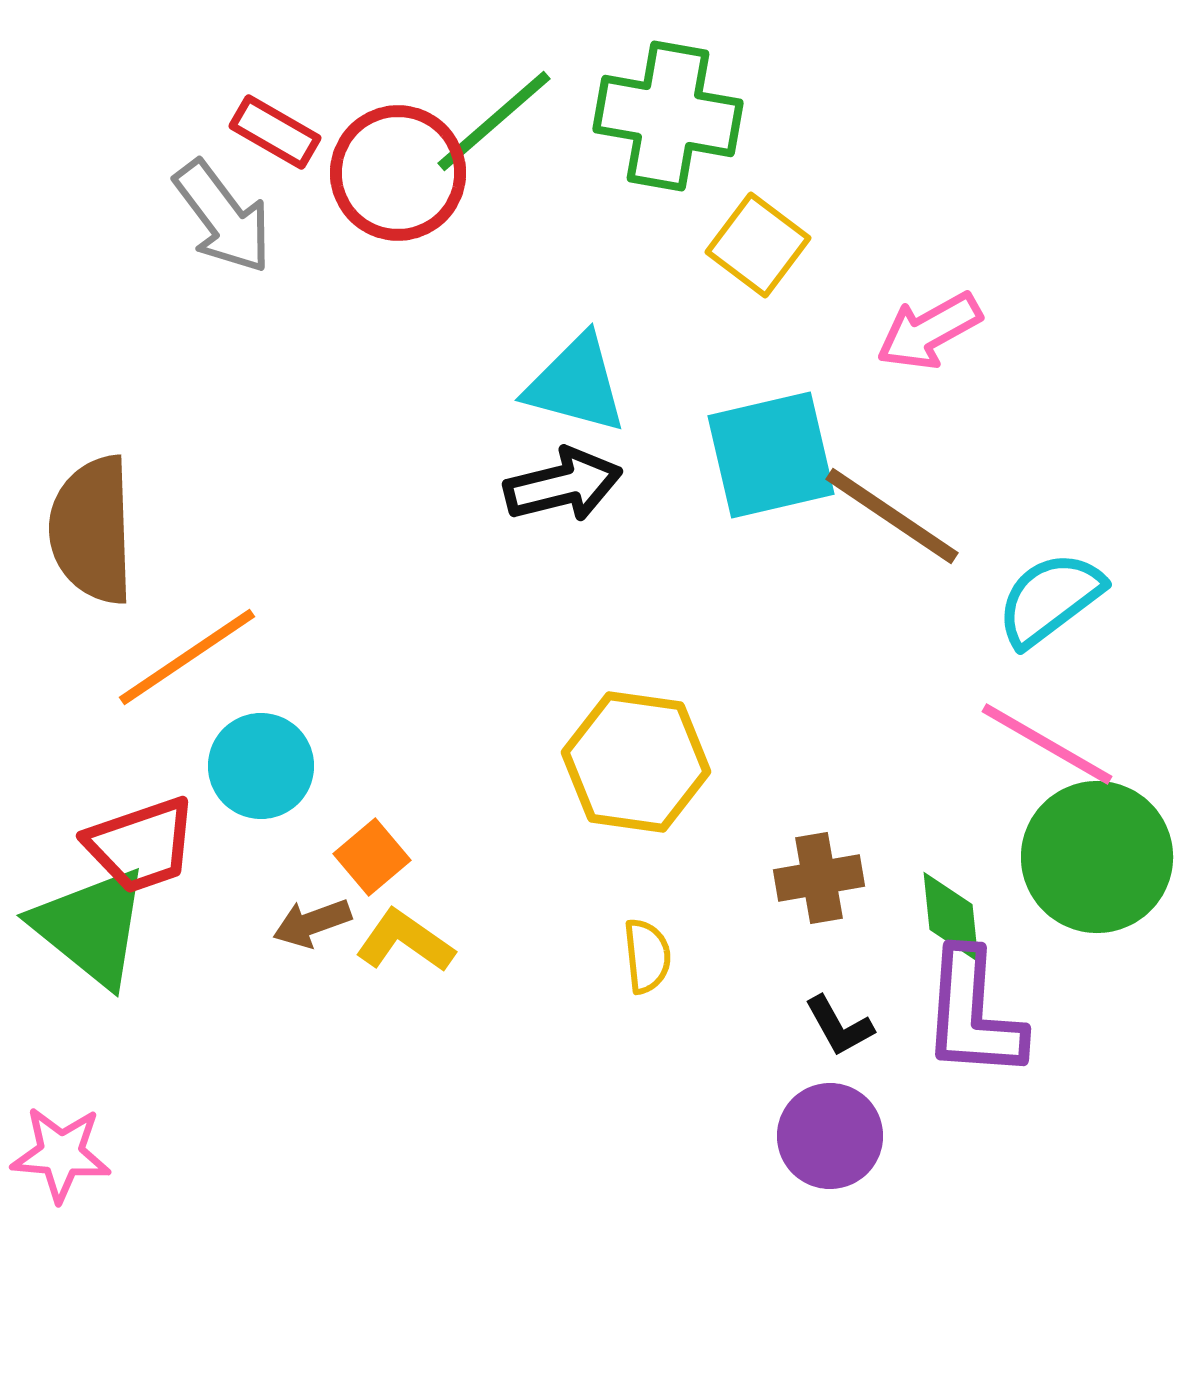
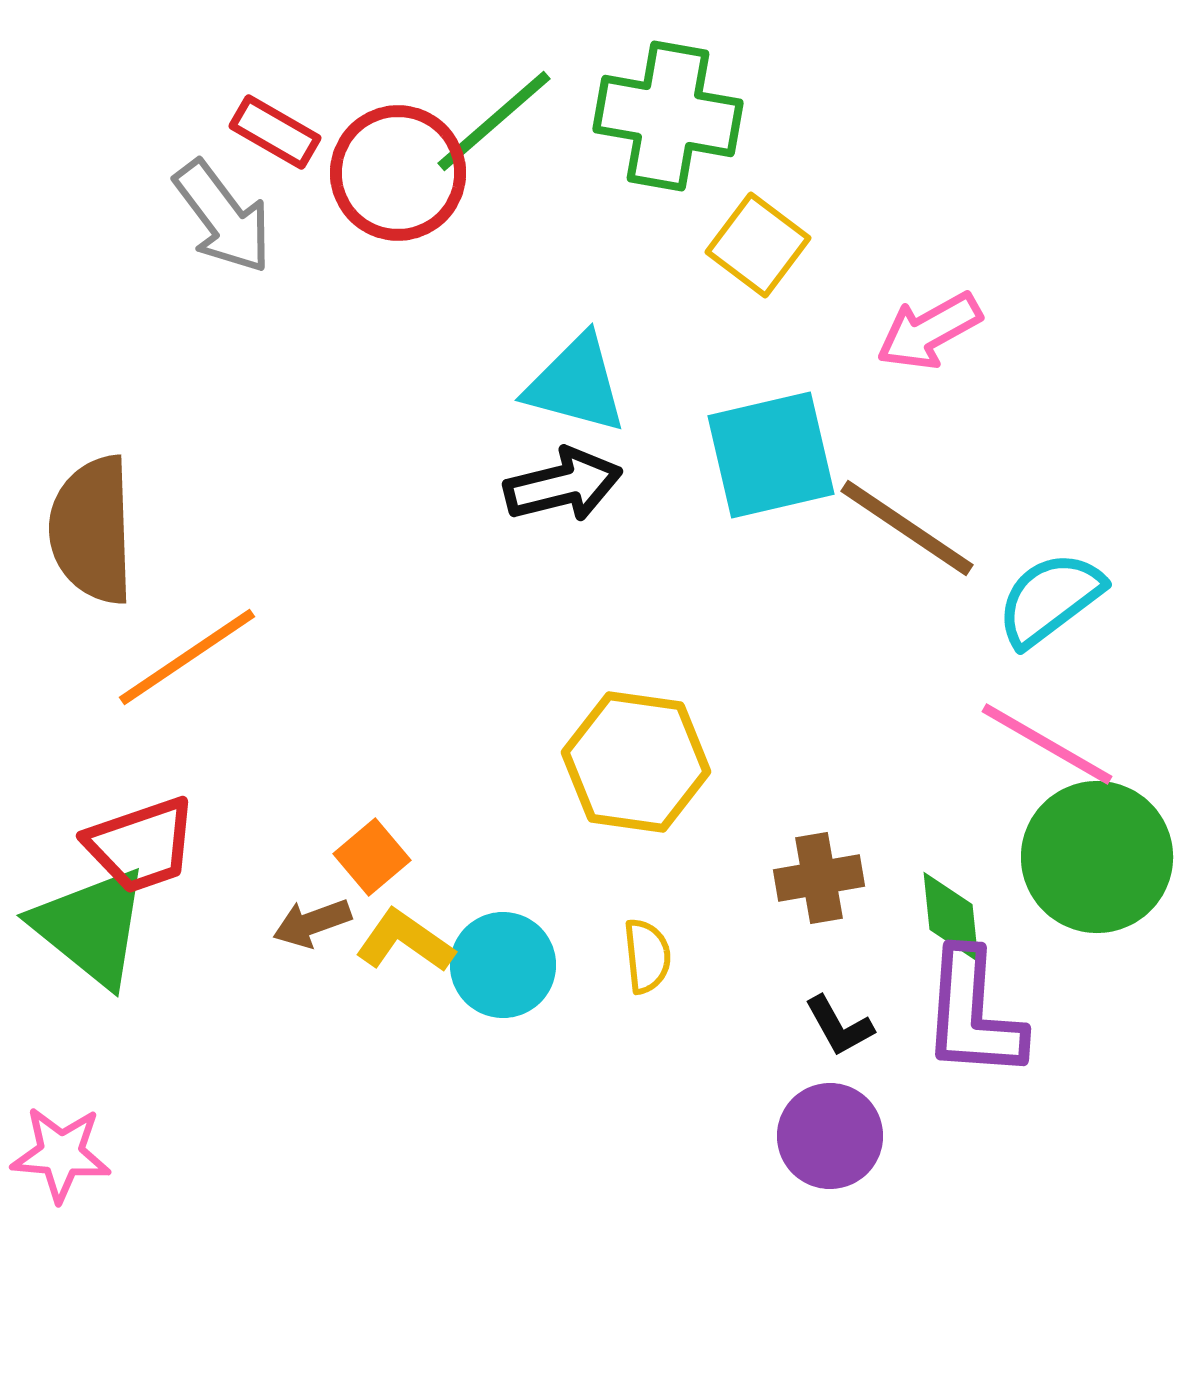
brown line: moved 15 px right, 12 px down
cyan circle: moved 242 px right, 199 px down
